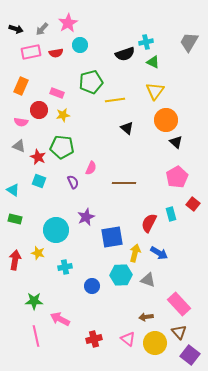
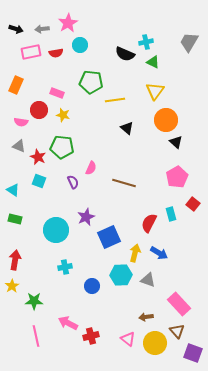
gray arrow at (42, 29): rotated 40 degrees clockwise
black semicircle at (125, 54): rotated 42 degrees clockwise
green pentagon at (91, 82): rotated 20 degrees clockwise
orange rectangle at (21, 86): moved 5 px left, 1 px up
yellow star at (63, 115): rotated 24 degrees clockwise
brown line at (124, 183): rotated 15 degrees clockwise
blue square at (112, 237): moved 3 px left; rotated 15 degrees counterclockwise
yellow star at (38, 253): moved 26 px left, 33 px down; rotated 24 degrees clockwise
pink arrow at (60, 319): moved 8 px right, 4 px down
brown triangle at (179, 332): moved 2 px left, 1 px up
red cross at (94, 339): moved 3 px left, 3 px up
purple square at (190, 355): moved 3 px right, 2 px up; rotated 18 degrees counterclockwise
